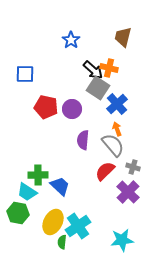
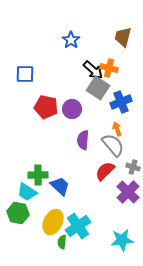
blue cross: moved 4 px right, 2 px up; rotated 20 degrees clockwise
